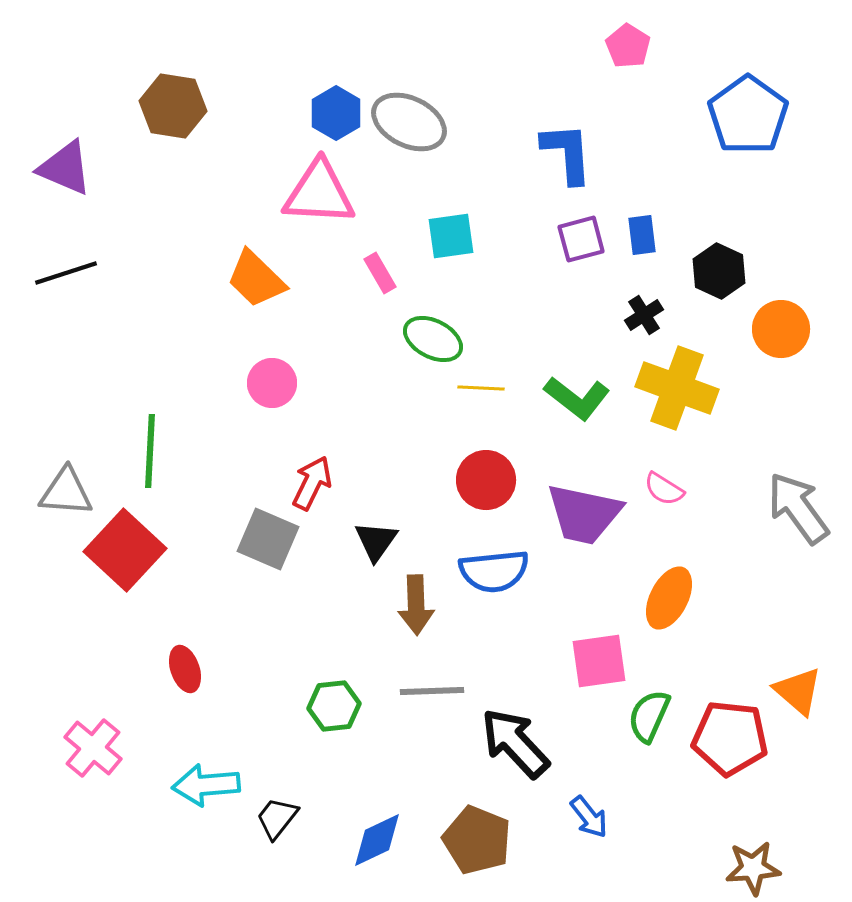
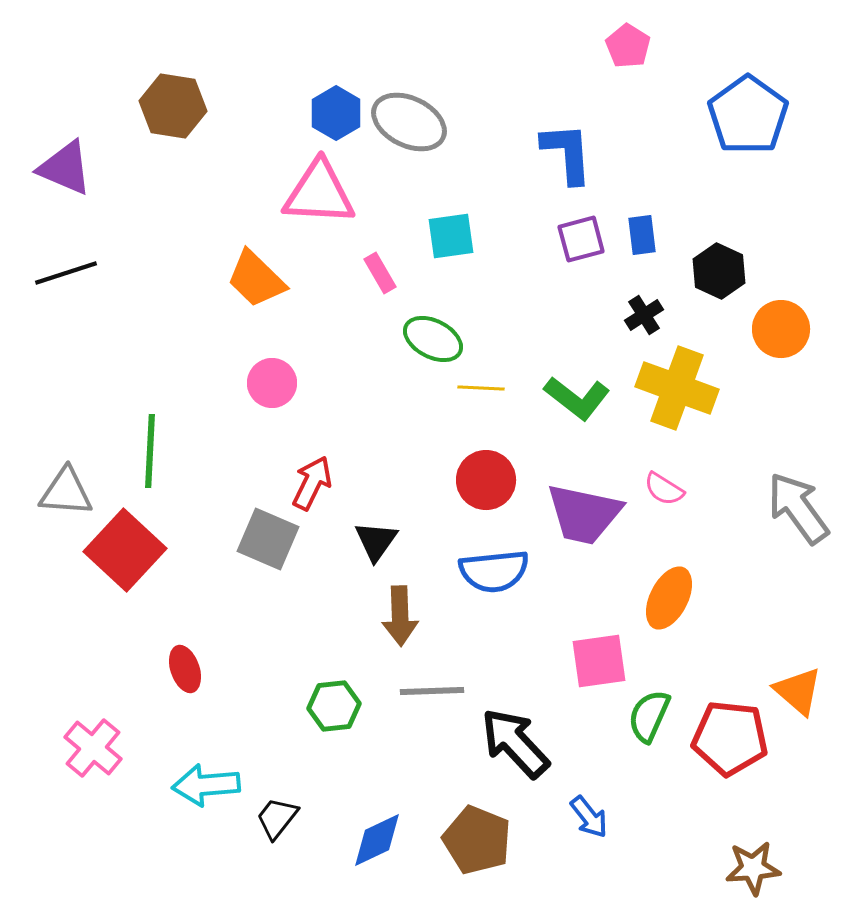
brown arrow at (416, 605): moved 16 px left, 11 px down
